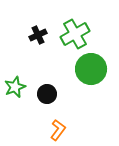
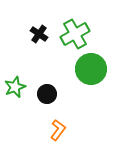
black cross: moved 1 px right, 1 px up; rotated 30 degrees counterclockwise
